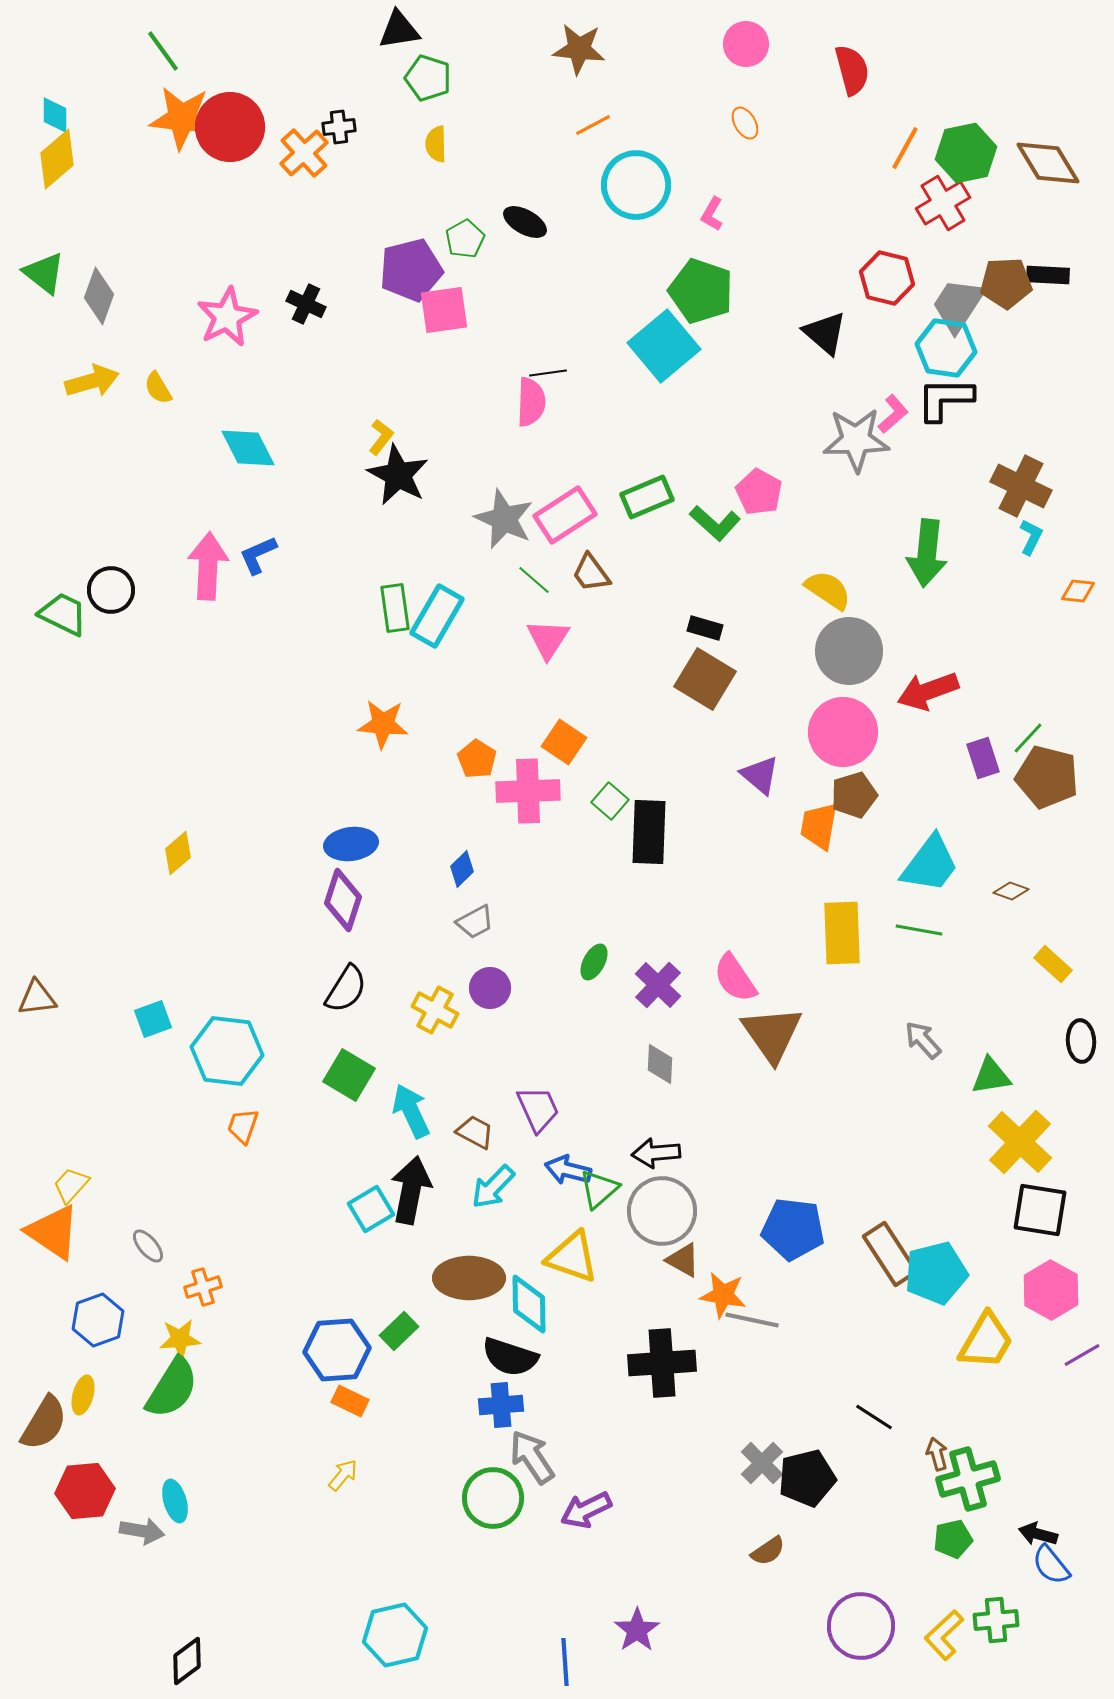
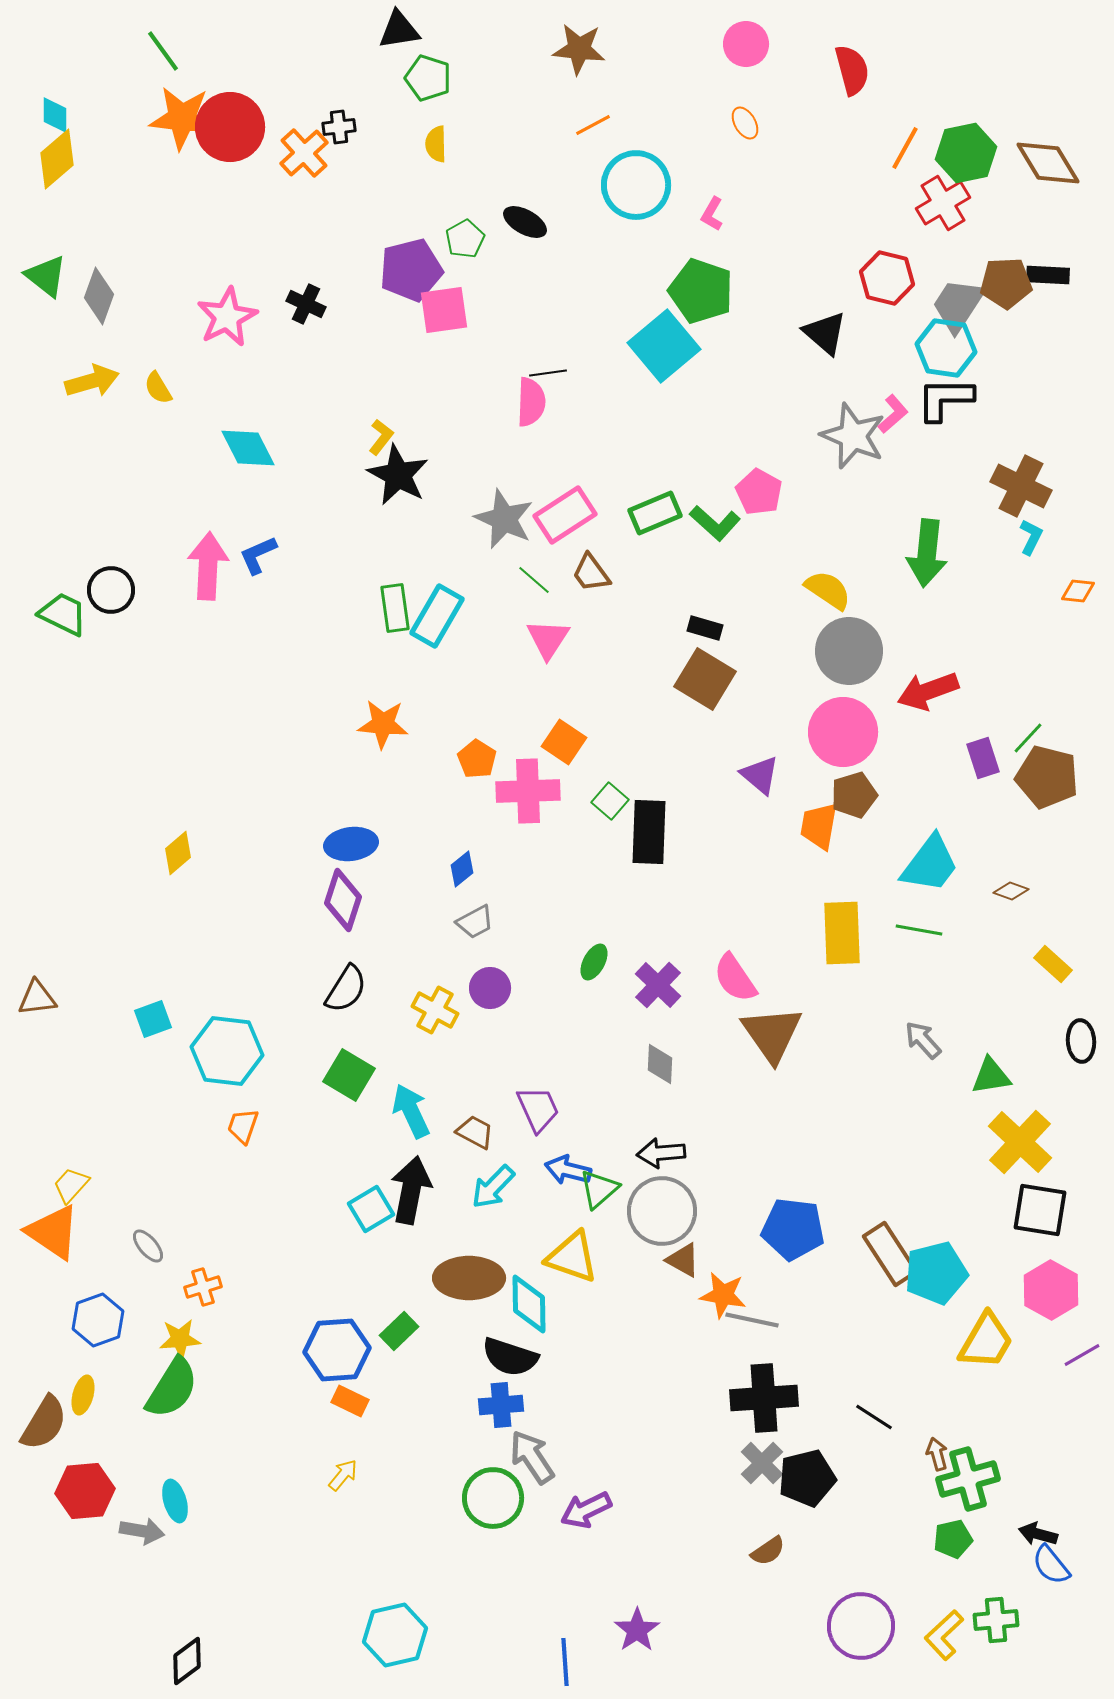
green triangle at (44, 273): moved 2 px right, 3 px down
gray star at (856, 440): moved 3 px left, 4 px up; rotated 24 degrees clockwise
green rectangle at (647, 497): moved 8 px right, 16 px down
blue diamond at (462, 869): rotated 6 degrees clockwise
black arrow at (656, 1153): moved 5 px right
black cross at (662, 1363): moved 102 px right, 35 px down
